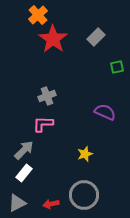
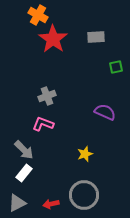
orange cross: rotated 18 degrees counterclockwise
gray rectangle: rotated 42 degrees clockwise
green square: moved 1 px left
pink L-shape: rotated 20 degrees clockwise
gray arrow: rotated 90 degrees clockwise
